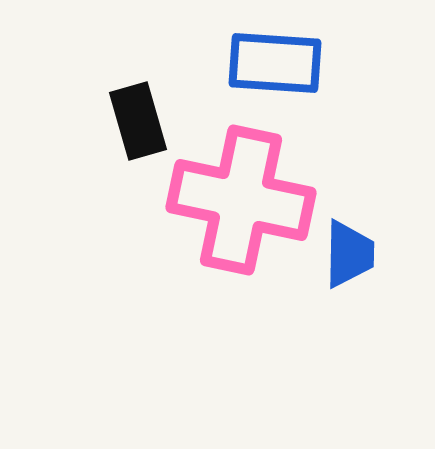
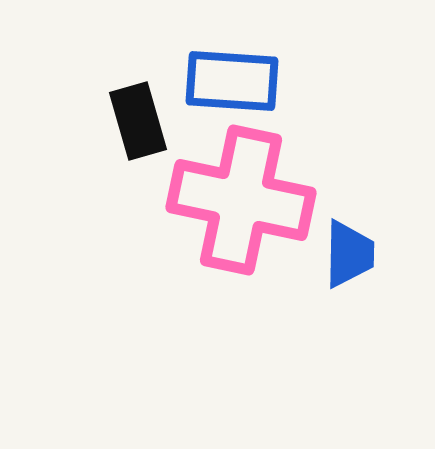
blue rectangle: moved 43 px left, 18 px down
